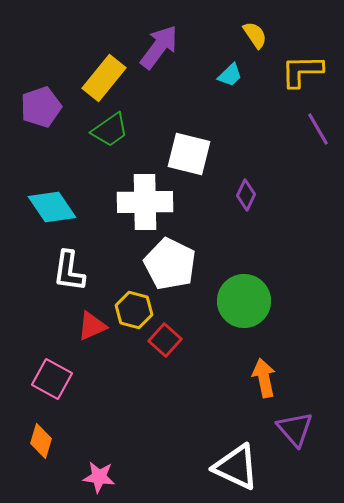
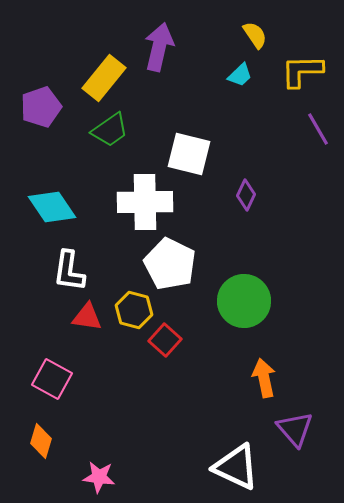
purple arrow: rotated 24 degrees counterclockwise
cyan trapezoid: moved 10 px right
red triangle: moved 5 px left, 9 px up; rotated 32 degrees clockwise
